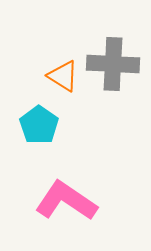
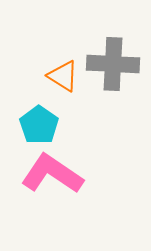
pink L-shape: moved 14 px left, 27 px up
